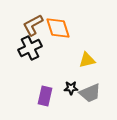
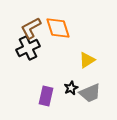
brown L-shape: moved 2 px left, 3 px down
black cross: moved 2 px left
yellow triangle: rotated 18 degrees counterclockwise
black star: rotated 24 degrees counterclockwise
purple rectangle: moved 1 px right
